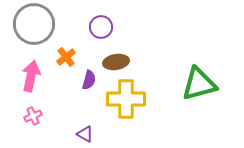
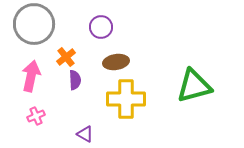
purple semicircle: moved 14 px left; rotated 18 degrees counterclockwise
green triangle: moved 5 px left, 2 px down
pink cross: moved 3 px right
